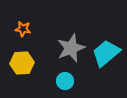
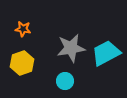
gray star: rotated 12 degrees clockwise
cyan trapezoid: rotated 12 degrees clockwise
yellow hexagon: rotated 15 degrees counterclockwise
